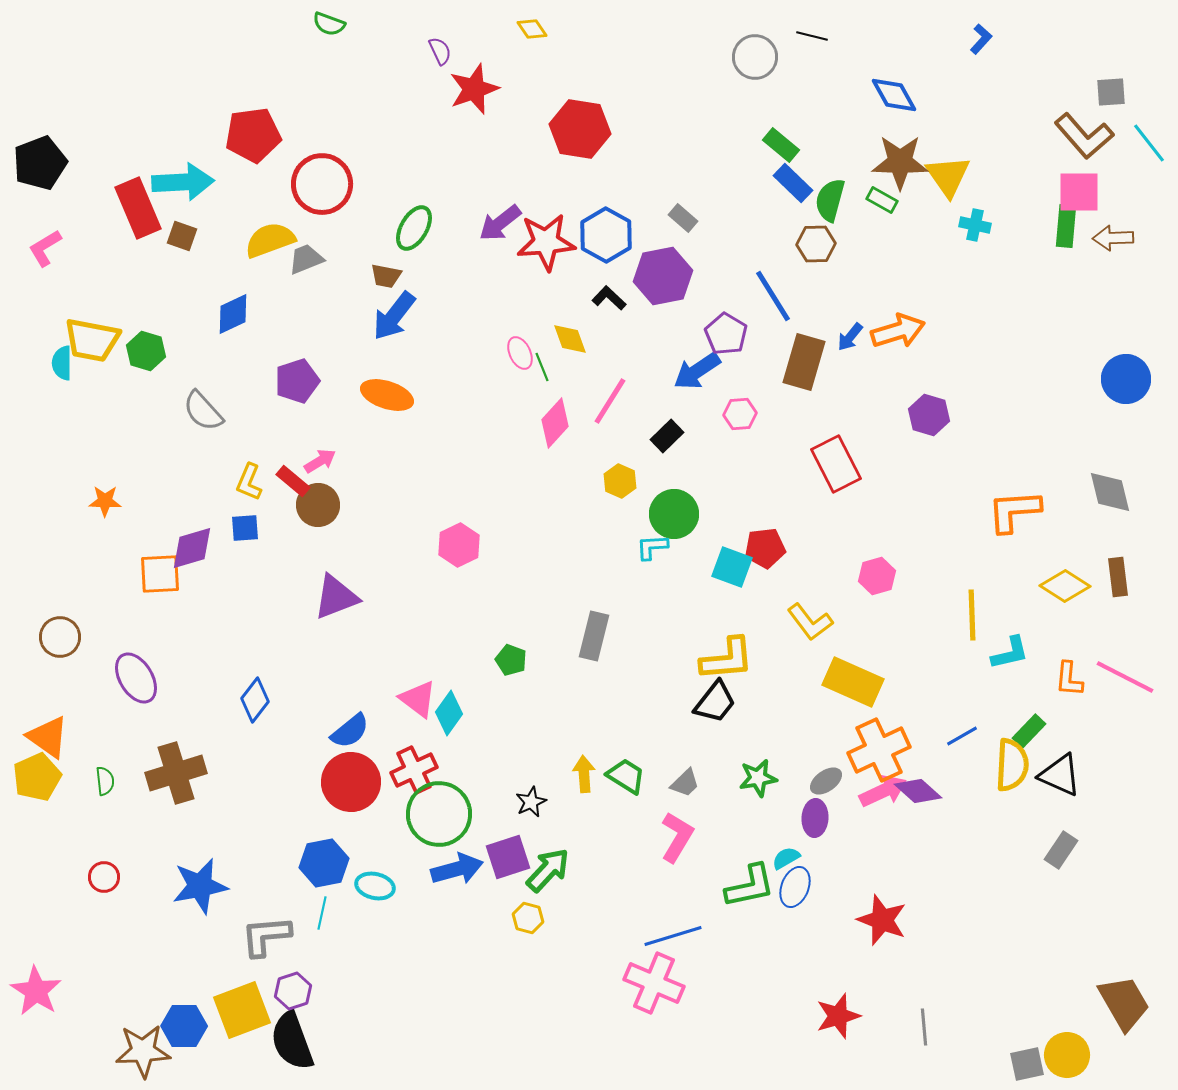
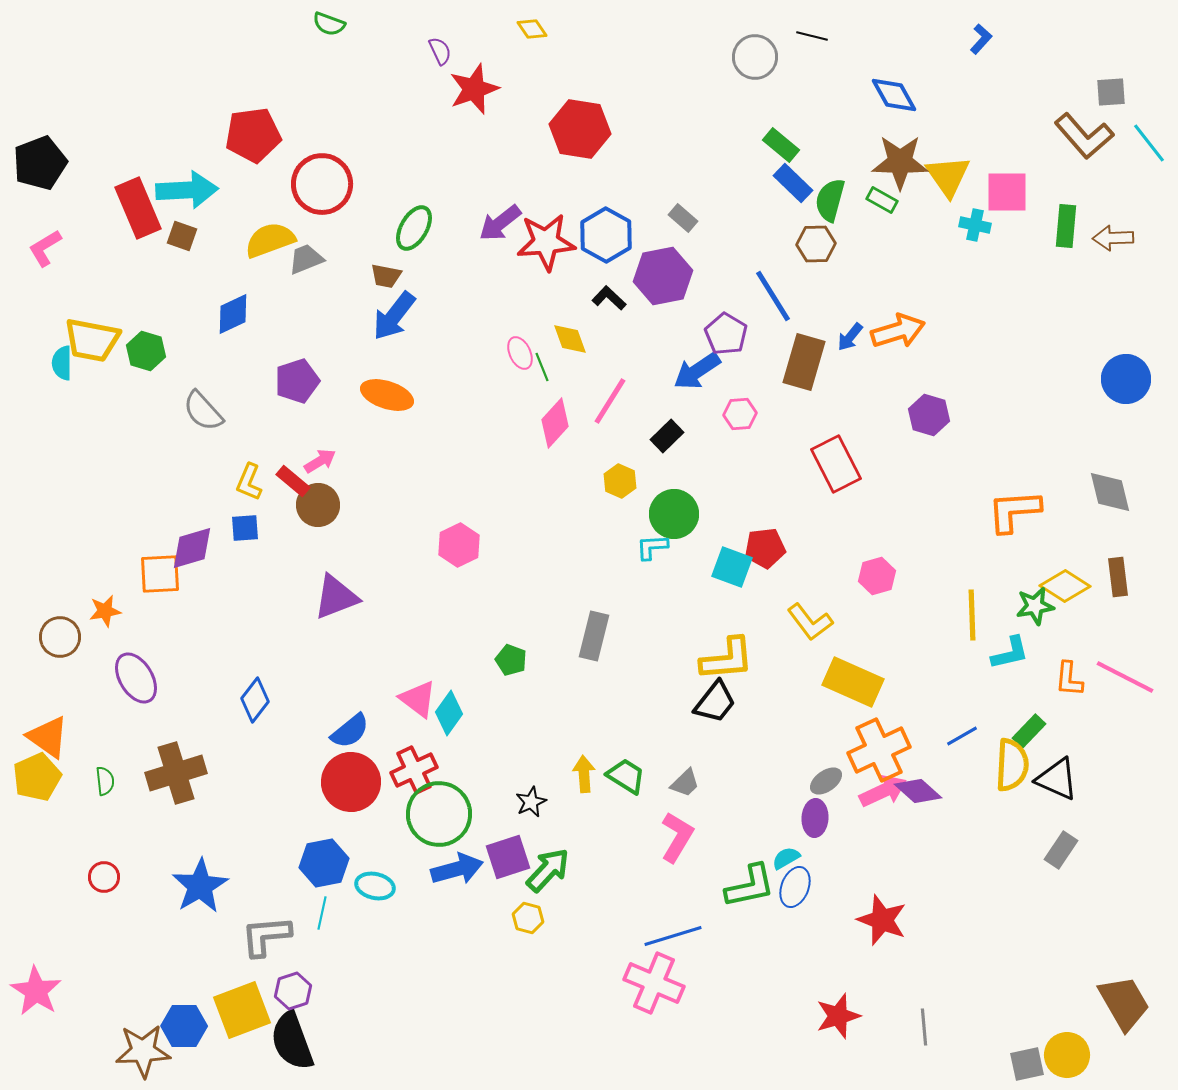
cyan arrow at (183, 182): moved 4 px right, 8 px down
pink square at (1079, 192): moved 72 px left
orange star at (105, 501): moved 110 px down; rotated 12 degrees counterclockwise
black triangle at (1060, 775): moved 3 px left, 4 px down
green star at (758, 778): moved 277 px right, 172 px up
blue star at (200, 886): rotated 20 degrees counterclockwise
